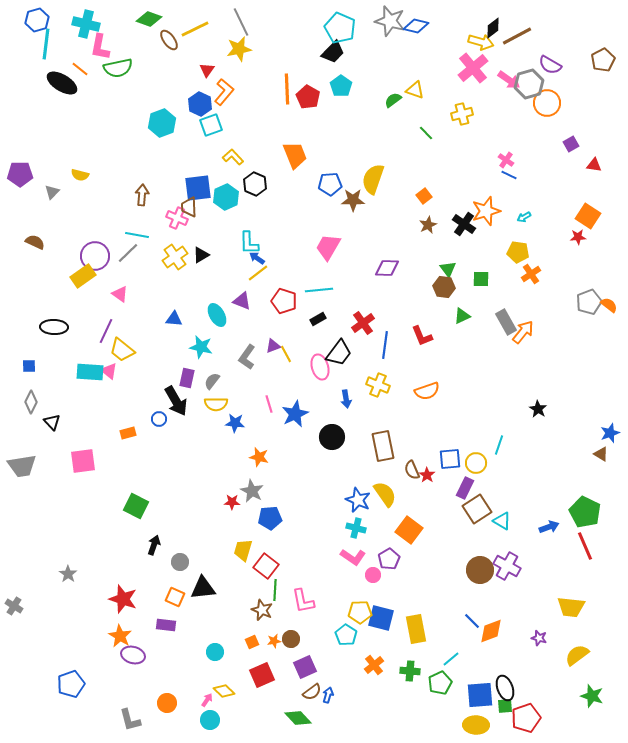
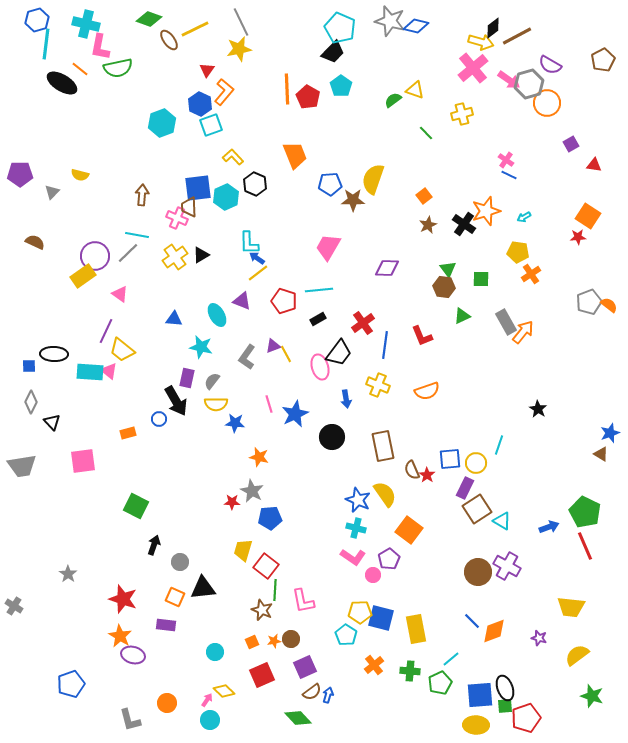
black ellipse at (54, 327): moved 27 px down
brown circle at (480, 570): moved 2 px left, 2 px down
orange diamond at (491, 631): moved 3 px right
